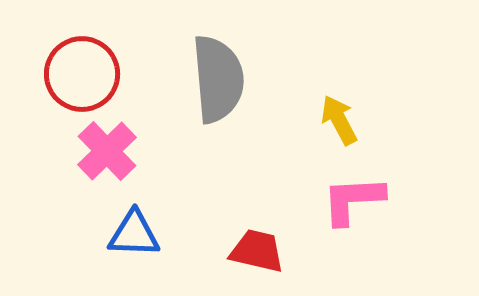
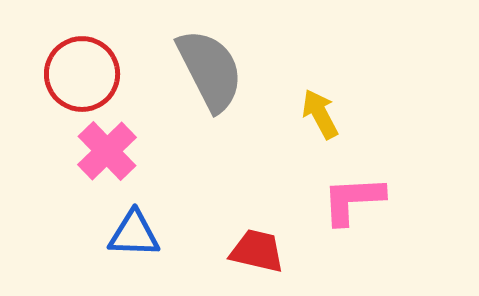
gray semicircle: moved 8 px left, 9 px up; rotated 22 degrees counterclockwise
yellow arrow: moved 19 px left, 6 px up
